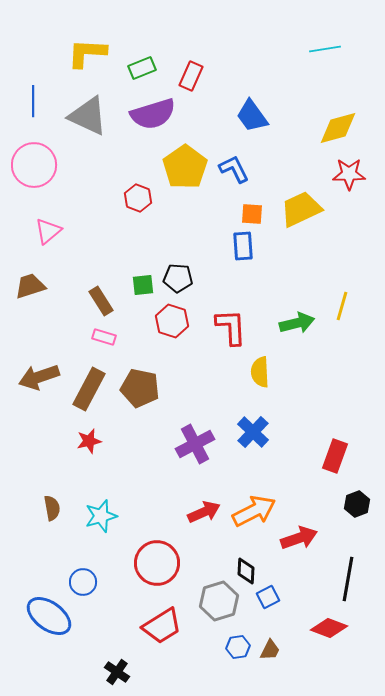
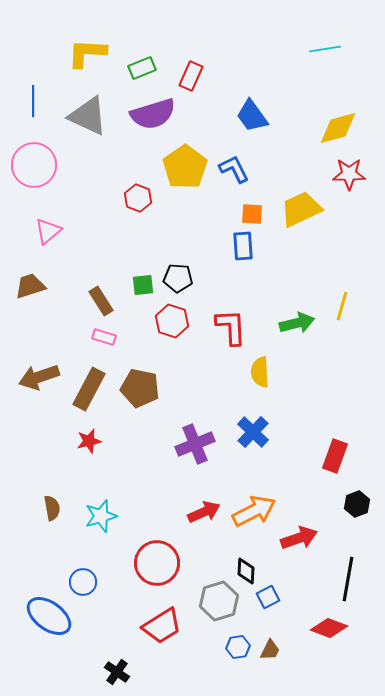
purple cross at (195, 444): rotated 6 degrees clockwise
